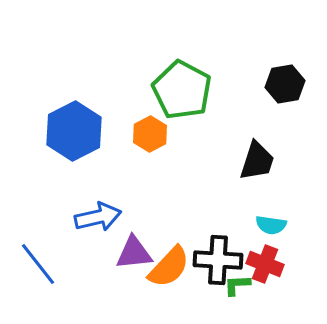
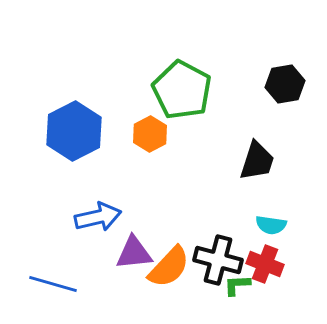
black cross: rotated 12 degrees clockwise
blue line: moved 15 px right, 20 px down; rotated 36 degrees counterclockwise
